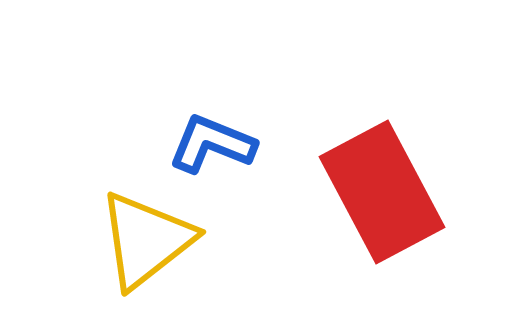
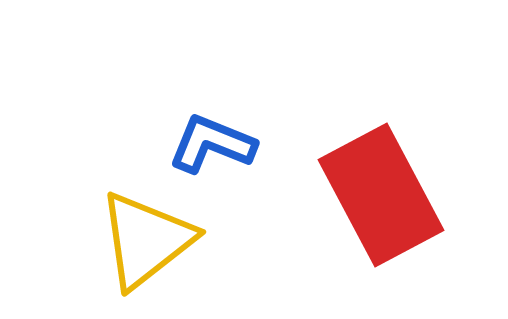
red rectangle: moved 1 px left, 3 px down
